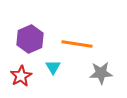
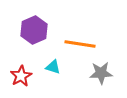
purple hexagon: moved 4 px right, 9 px up
orange line: moved 3 px right
cyan triangle: rotated 42 degrees counterclockwise
